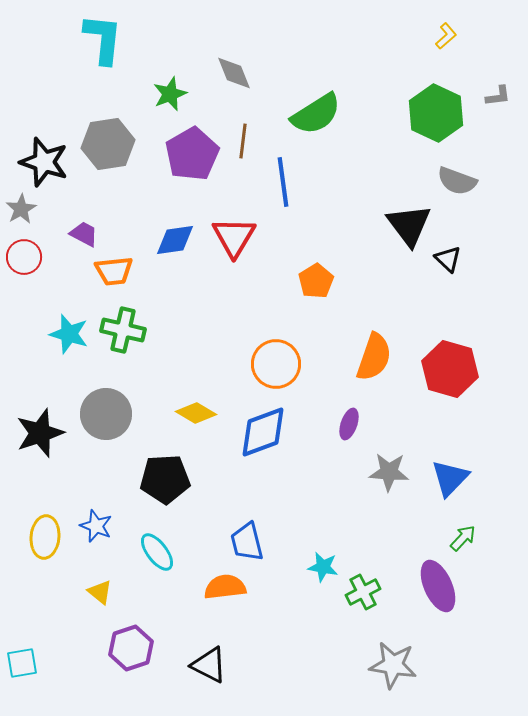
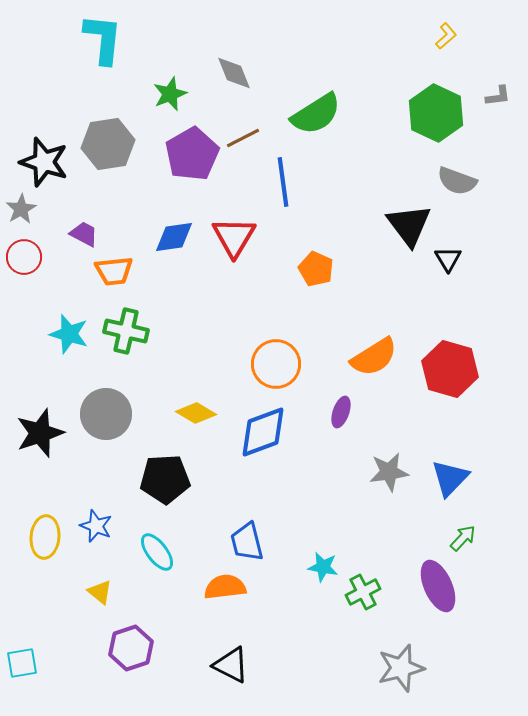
brown line at (243, 141): moved 3 px up; rotated 56 degrees clockwise
blue diamond at (175, 240): moved 1 px left, 3 px up
black triangle at (448, 259): rotated 16 degrees clockwise
orange pentagon at (316, 281): moved 12 px up; rotated 16 degrees counterclockwise
green cross at (123, 330): moved 3 px right, 1 px down
orange semicircle at (374, 357): rotated 39 degrees clockwise
purple ellipse at (349, 424): moved 8 px left, 12 px up
gray star at (389, 472): rotated 12 degrees counterclockwise
black triangle at (209, 665): moved 22 px right
gray star at (393, 665): moved 8 px right, 3 px down; rotated 24 degrees counterclockwise
